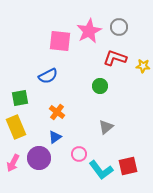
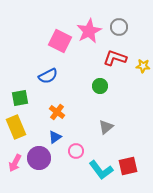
pink square: rotated 20 degrees clockwise
pink circle: moved 3 px left, 3 px up
pink arrow: moved 2 px right
